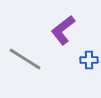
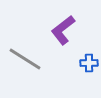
blue cross: moved 3 px down
